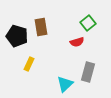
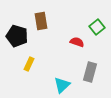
green square: moved 9 px right, 4 px down
brown rectangle: moved 6 px up
red semicircle: rotated 144 degrees counterclockwise
gray rectangle: moved 2 px right
cyan triangle: moved 3 px left, 1 px down
